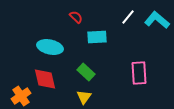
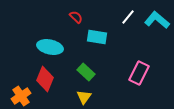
cyan rectangle: rotated 12 degrees clockwise
pink rectangle: rotated 30 degrees clockwise
red diamond: rotated 35 degrees clockwise
